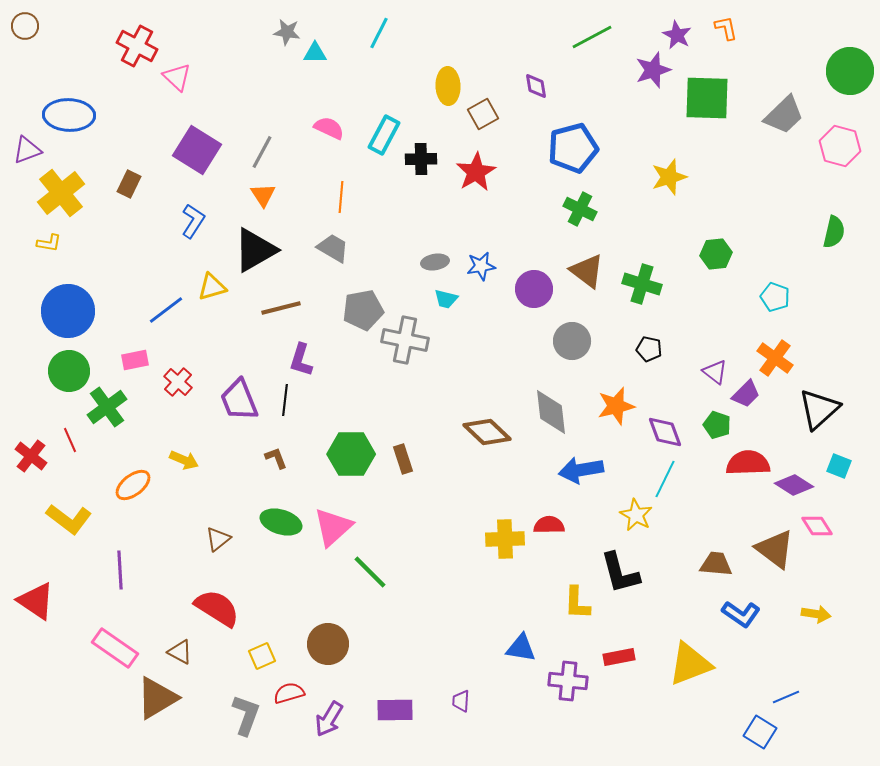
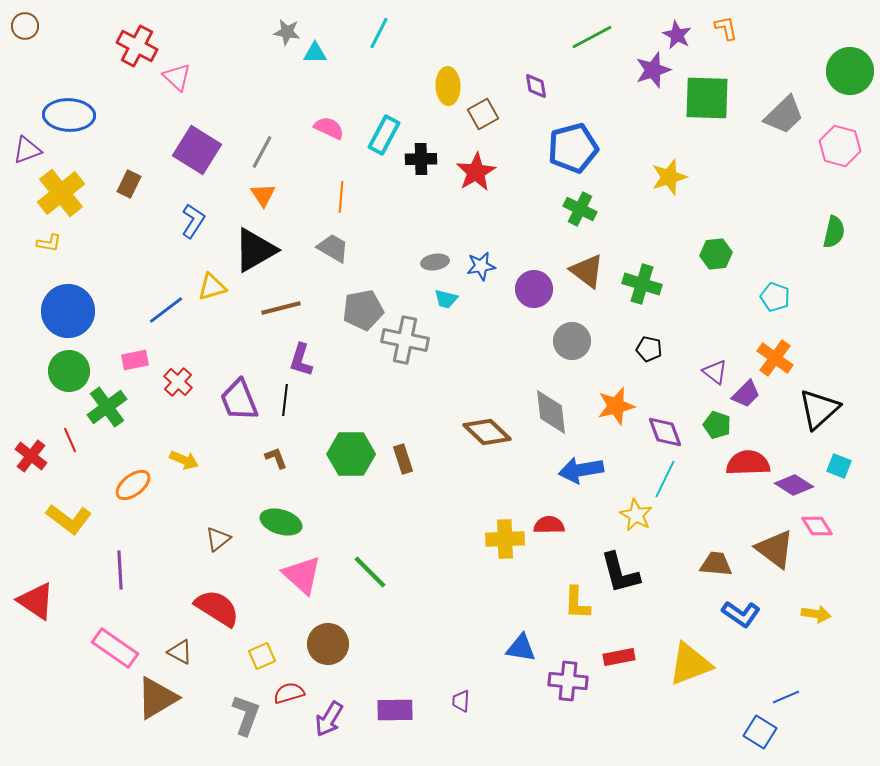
pink triangle at (333, 527): moved 31 px left, 48 px down; rotated 36 degrees counterclockwise
